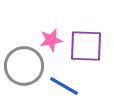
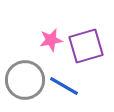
purple square: rotated 18 degrees counterclockwise
gray circle: moved 1 px right, 14 px down
